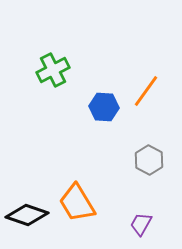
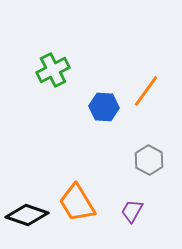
purple trapezoid: moved 9 px left, 13 px up
